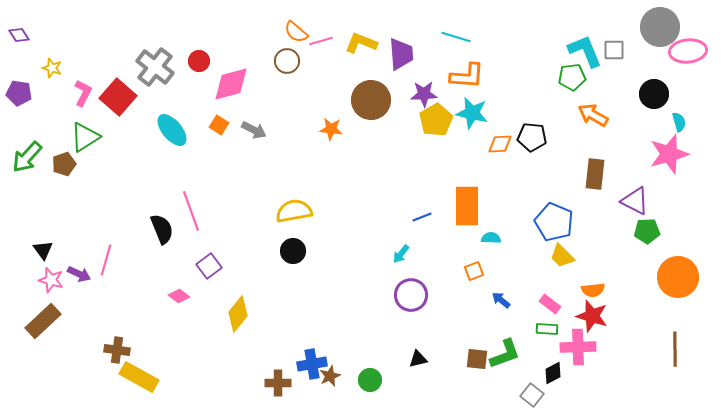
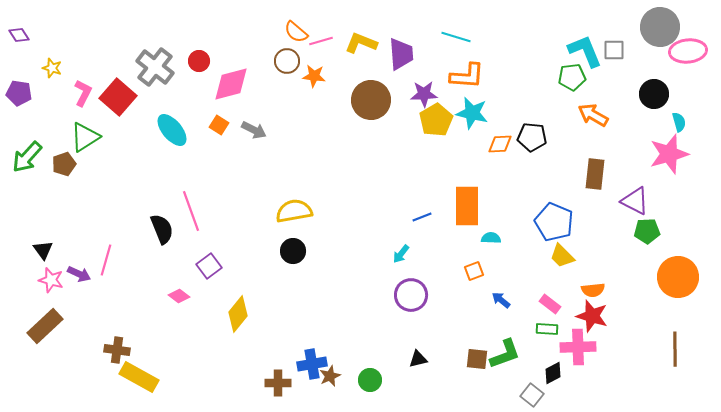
orange star at (331, 129): moved 17 px left, 53 px up
brown rectangle at (43, 321): moved 2 px right, 5 px down
